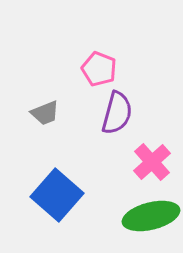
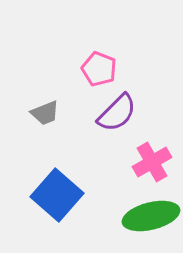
purple semicircle: rotated 30 degrees clockwise
pink cross: rotated 12 degrees clockwise
